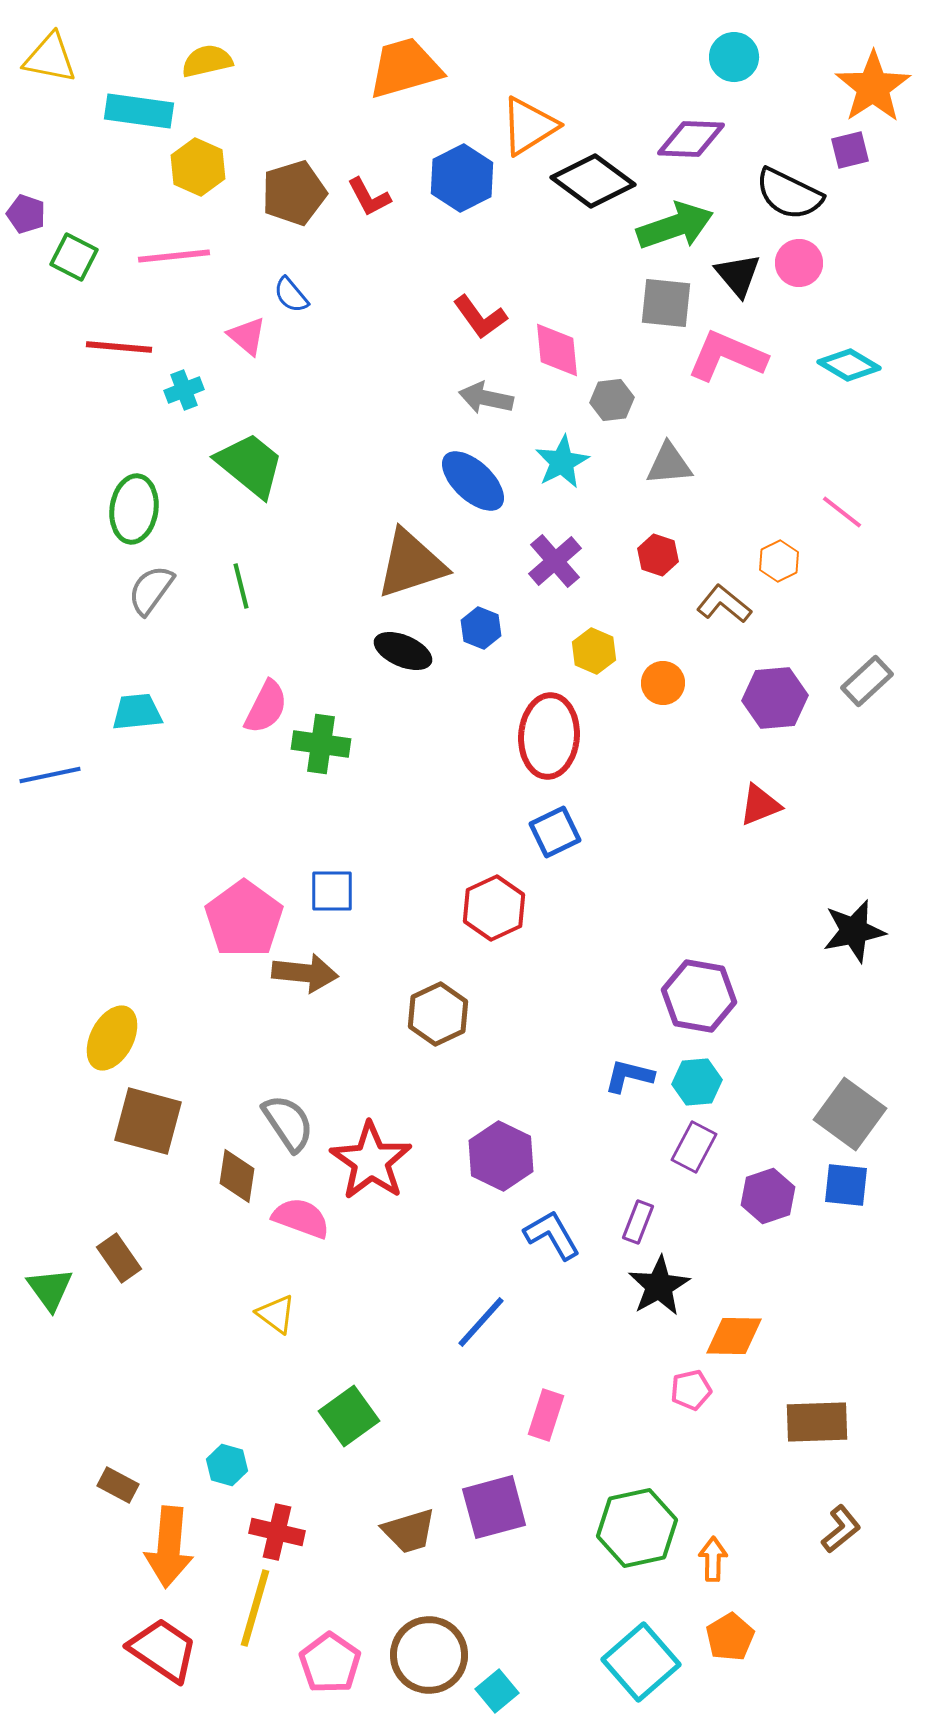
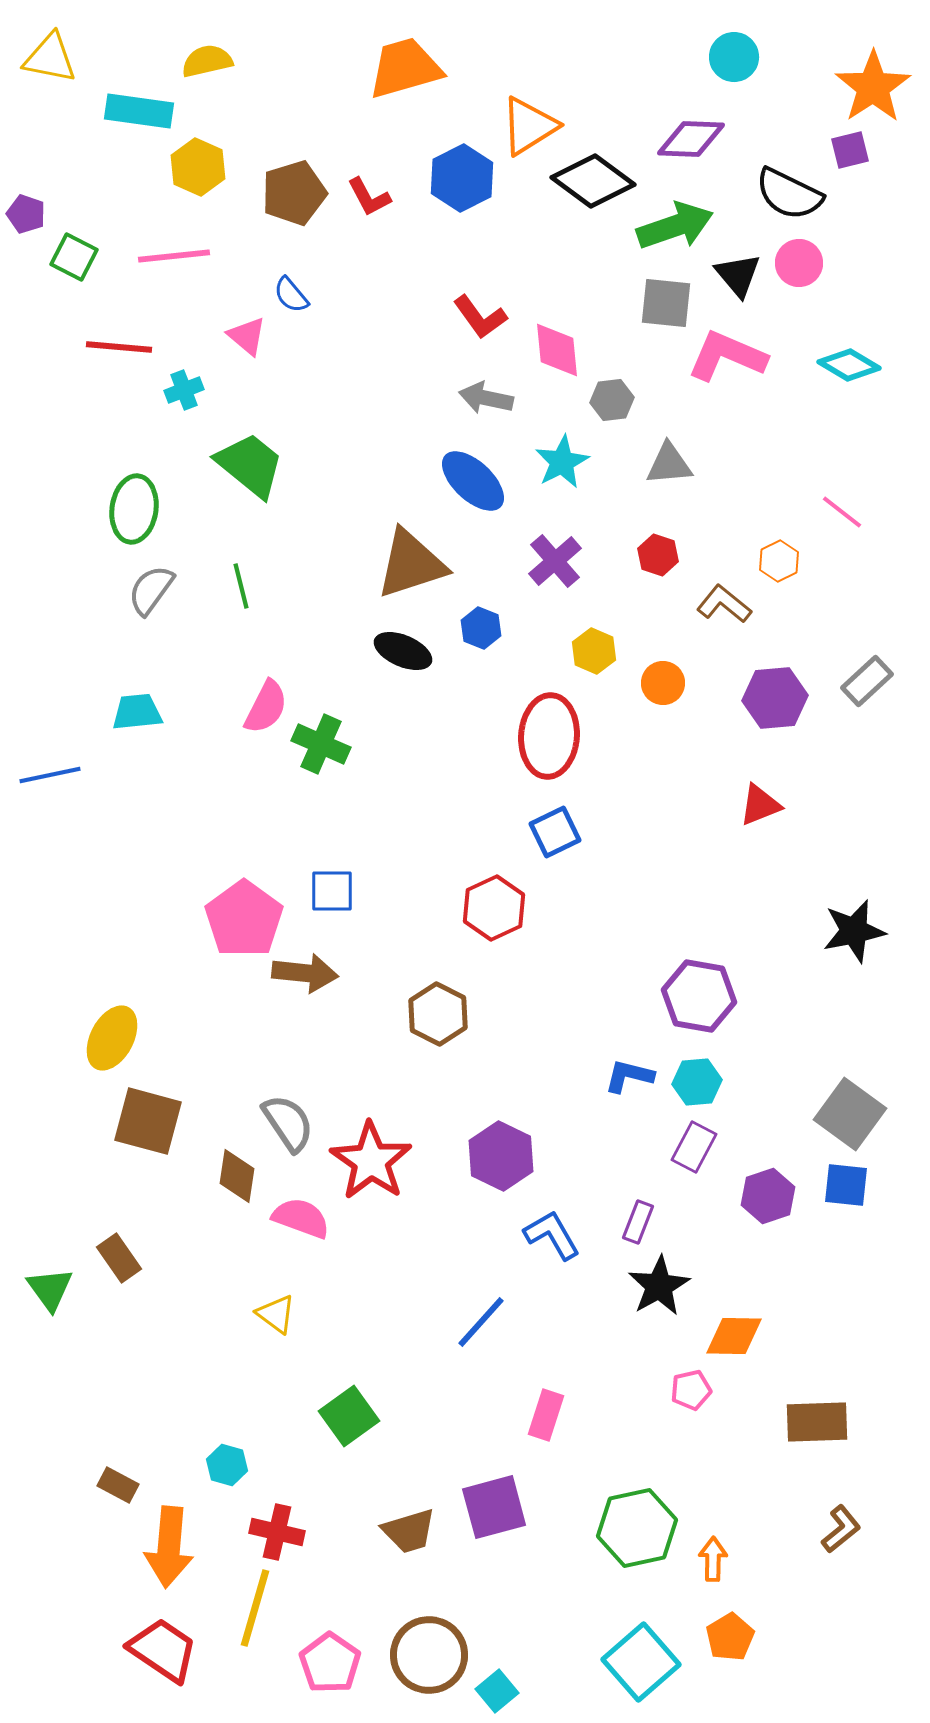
green cross at (321, 744): rotated 16 degrees clockwise
brown hexagon at (438, 1014): rotated 8 degrees counterclockwise
